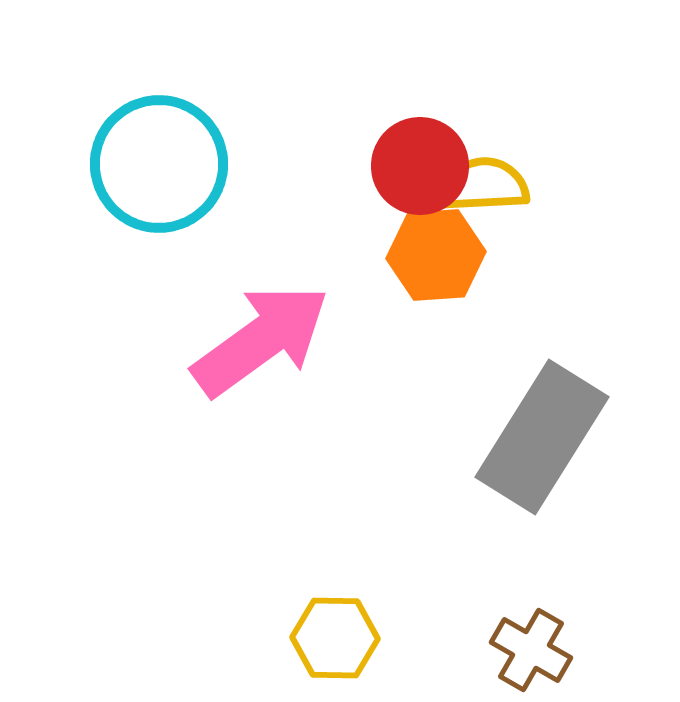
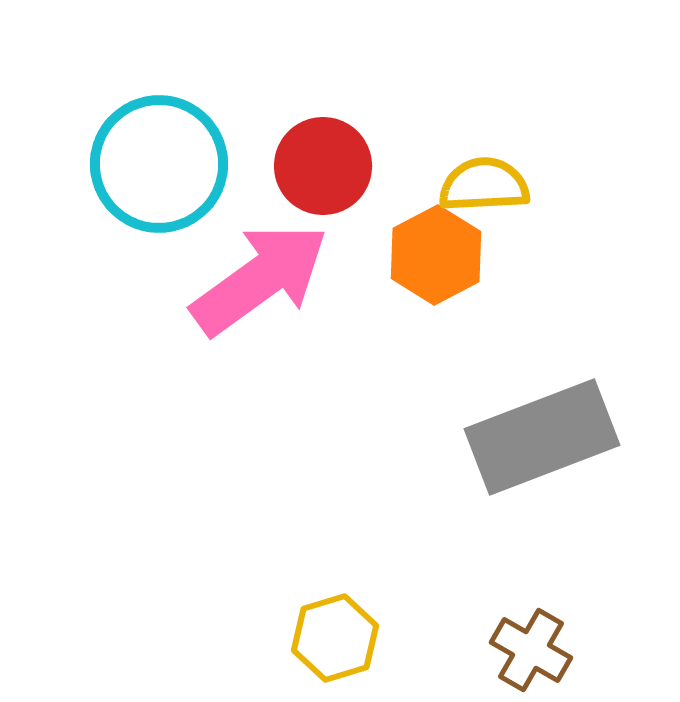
red circle: moved 97 px left
orange hexagon: rotated 24 degrees counterclockwise
pink arrow: moved 1 px left, 61 px up
gray rectangle: rotated 37 degrees clockwise
yellow hexagon: rotated 18 degrees counterclockwise
